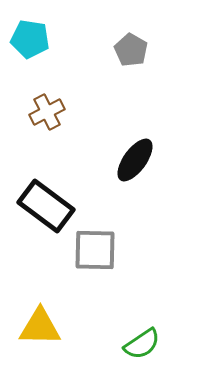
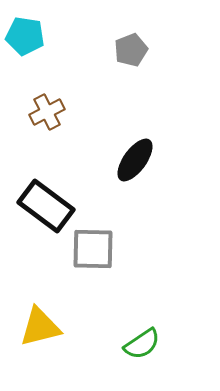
cyan pentagon: moved 5 px left, 3 px up
gray pentagon: rotated 20 degrees clockwise
gray square: moved 2 px left, 1 px up
yellow triangle: rotated 15 degrees counterclockwise
